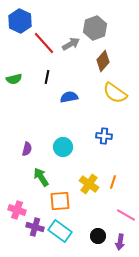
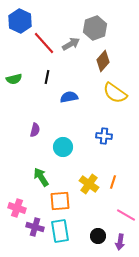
purple semicircle: moved 8 px right, 19 px up
pink cross: moved 2 px up
cyan rectangle: rotated 45 degrees clockwise
